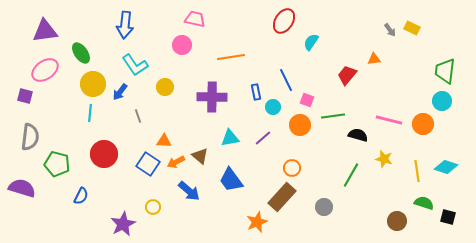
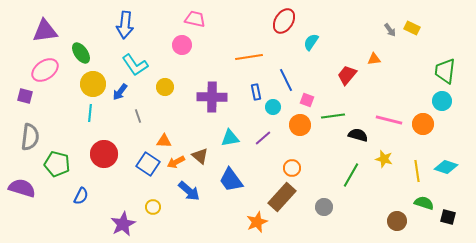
orange line at (231, 57): moved 18 px right
